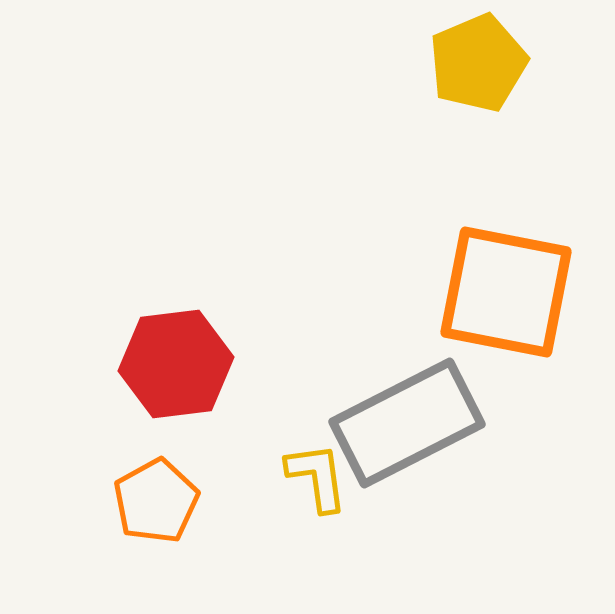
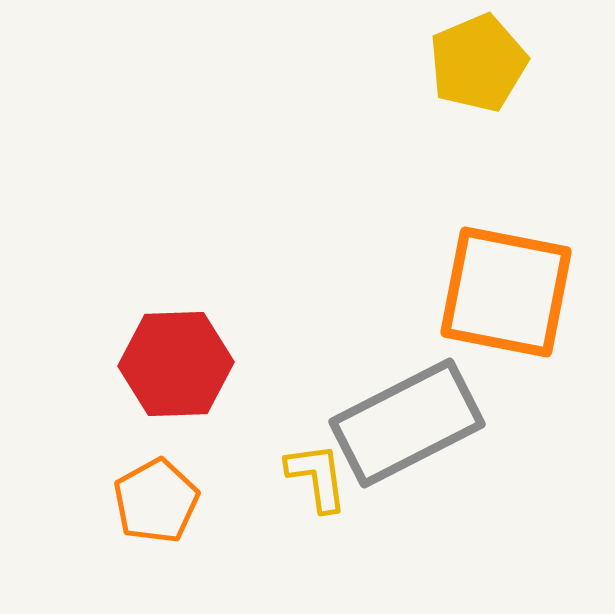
red hexagon: rotated 5 degrees clockwise
